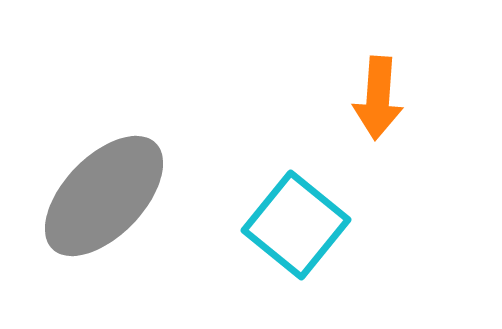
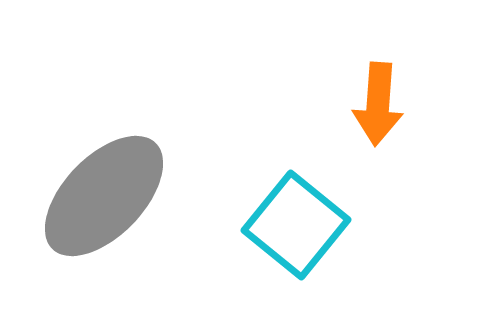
orange arrow: moved 6 px down
